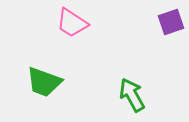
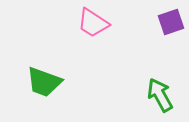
pink trapezoid: moved 21 px right
green arrow: moved 28 px right
